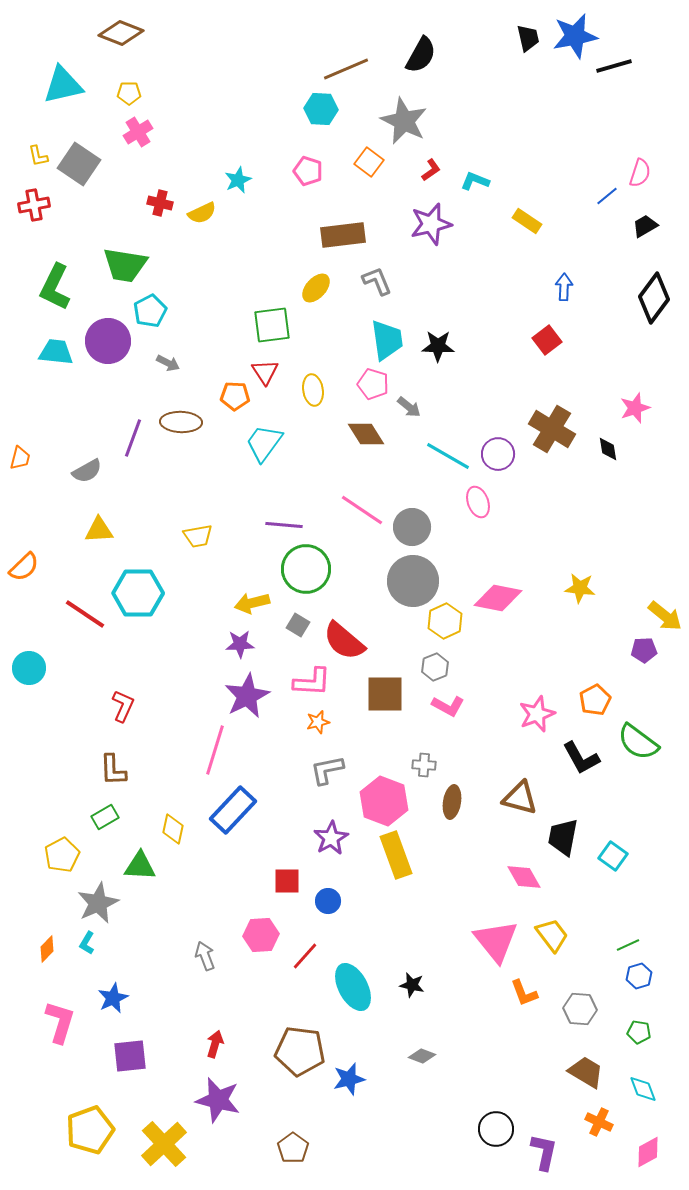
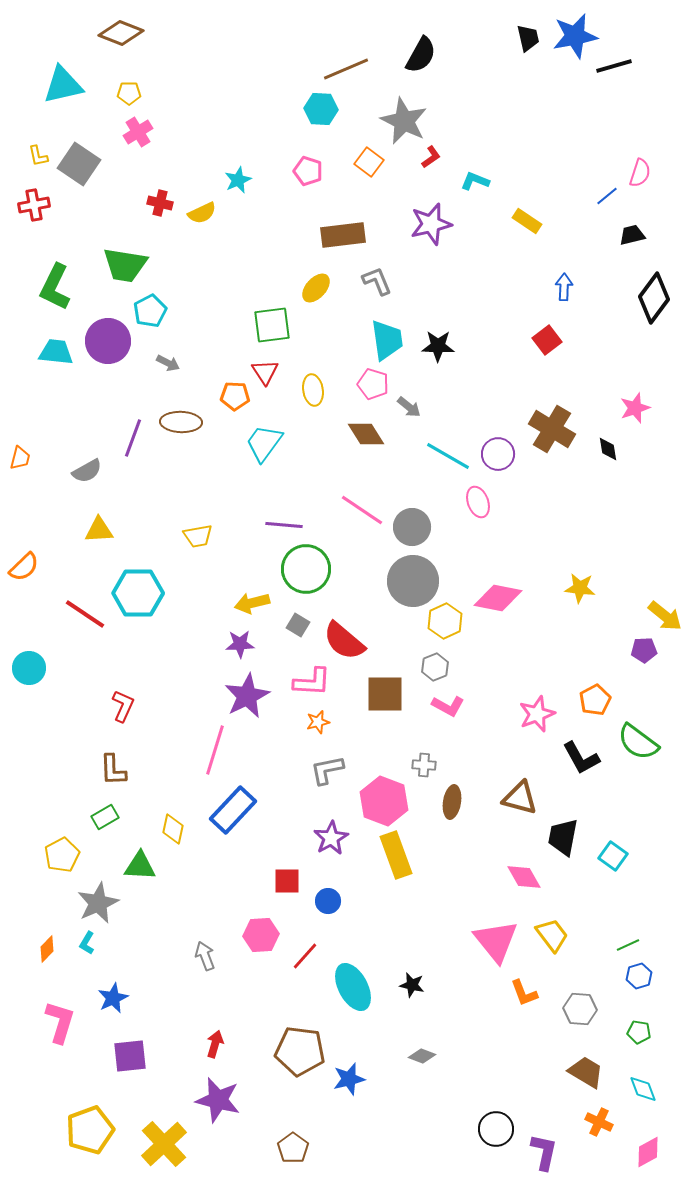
red L-shape at (431, 170): moved 13 px up
black trapezoid at (645, 226): moved 13 px left, 9 px down; rotated 16 degrees clockwise
